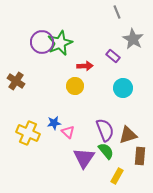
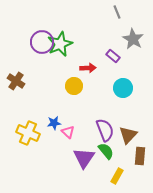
green star: moved 1 px down
red arrow: moved 3 px right, 2 px down
yellow circle: moved 1 px left
brown triangle: rotated 30 degrees counterclockwise
